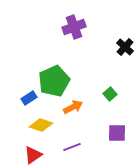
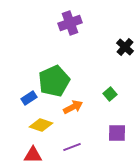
purple cross: moved 4 px left, 4 px up
red triangle: rotated 36 degrees clockwise
